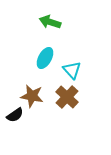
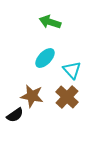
cyan ellipse: rotated 15 degrees clockwise
